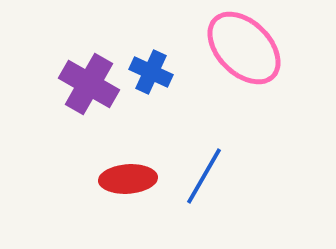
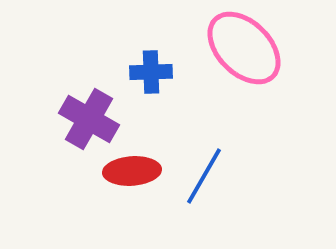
blue cross: rotated 27 degrees counterclockwise
purple cross: moved 35 px down
red ellipse: moved 4 px right, 8 px up
